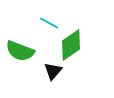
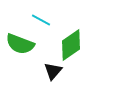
cyan line: moved 8 px left, 3 px up
green semicircle: moved 7 px up
